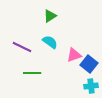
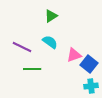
green triangle: moved 1 px right
green line: moved 4 px up
